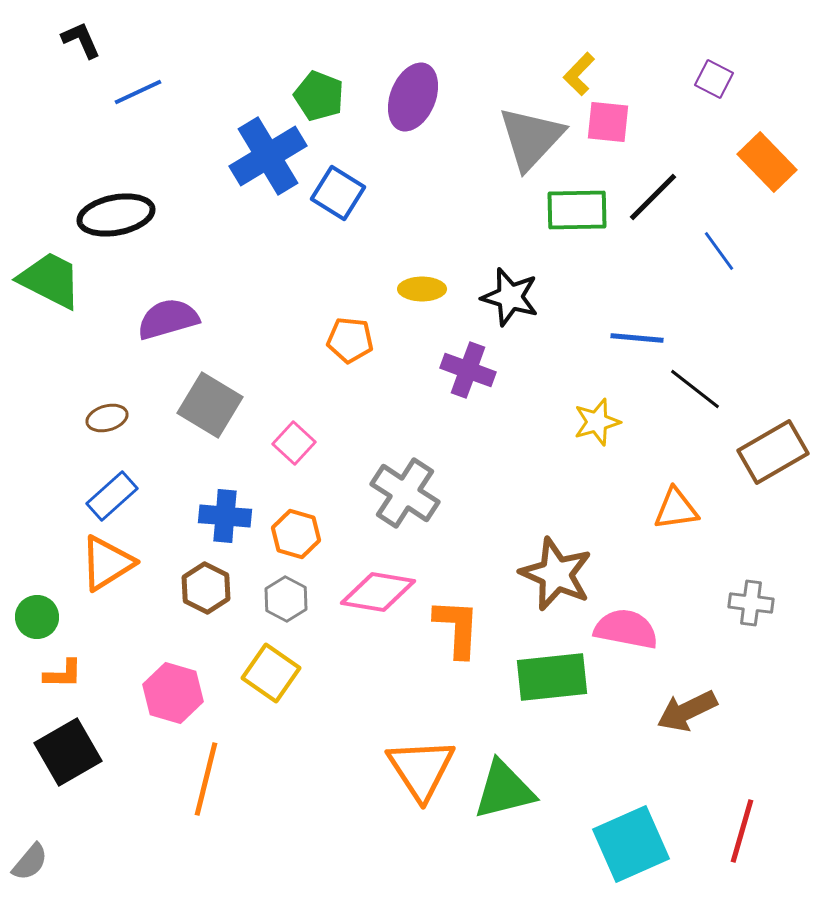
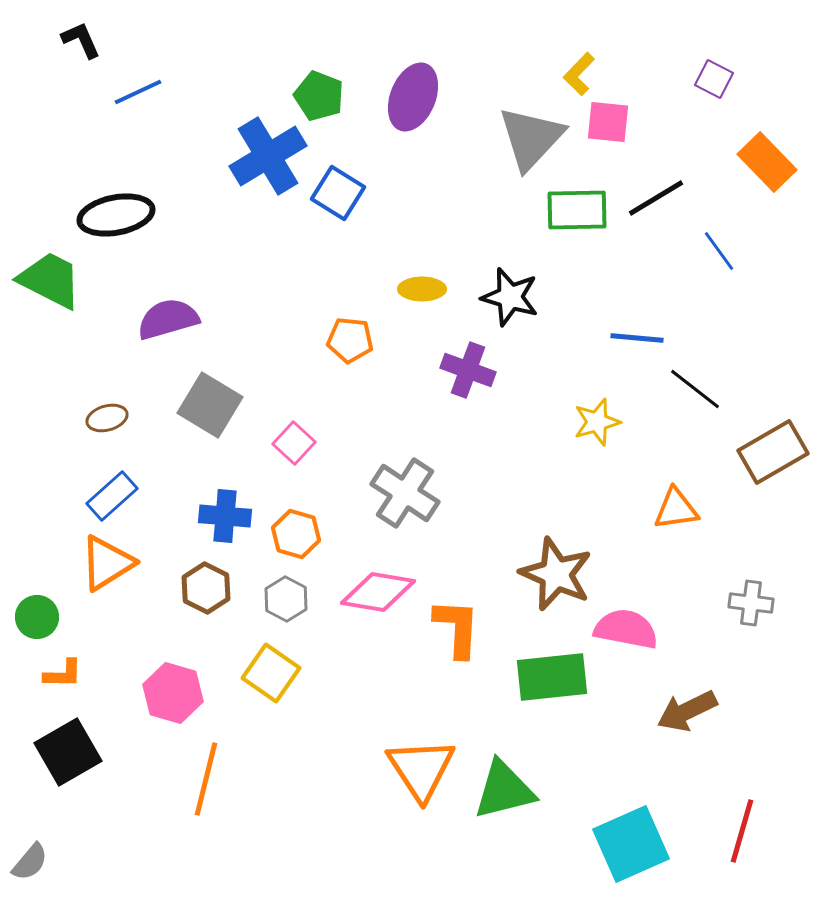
black line at (653, 197): moved 3 px right, 1 px down; rotated 14 degrees clockwise
